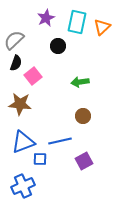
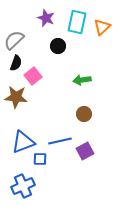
purple star: rotated 24 degrees counterclockwise
green arrow: moved 2 px right, 2 px up
brown star: moved 4 px left, 7 px up
brown circle: moved 1 px right, 2 px up
purple square: moved 1 px right, 10 px up
